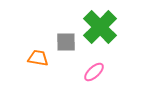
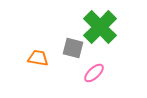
gray square: moved 7 px right, 6 px down; rotated 15 degrees clockwise
pink ellipse: moved 1 px down
